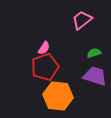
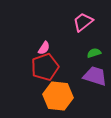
pink trapezoid: moved 1 px right, 2 px down
